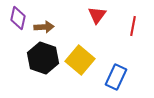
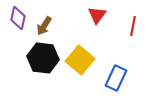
brown arrow: moved 1 px up; rotated 126 degrees clockwise
black hexagon: rotated 12 degrees counterclockwise
blue rectangle: moved 1 px down
